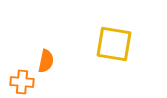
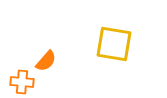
orange semicircle: rotated 30 degrees clockwise
